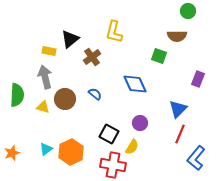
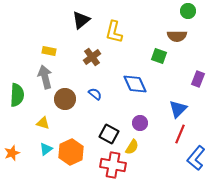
black triangle: moved 11 px right, 19 px up
yellow triangle: moved 16 px down
